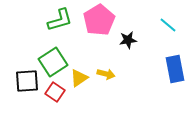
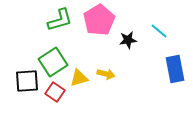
cyan line: moved 9 px left, 6 px down
yellow triangle: rotated 18 degrees clockwise
